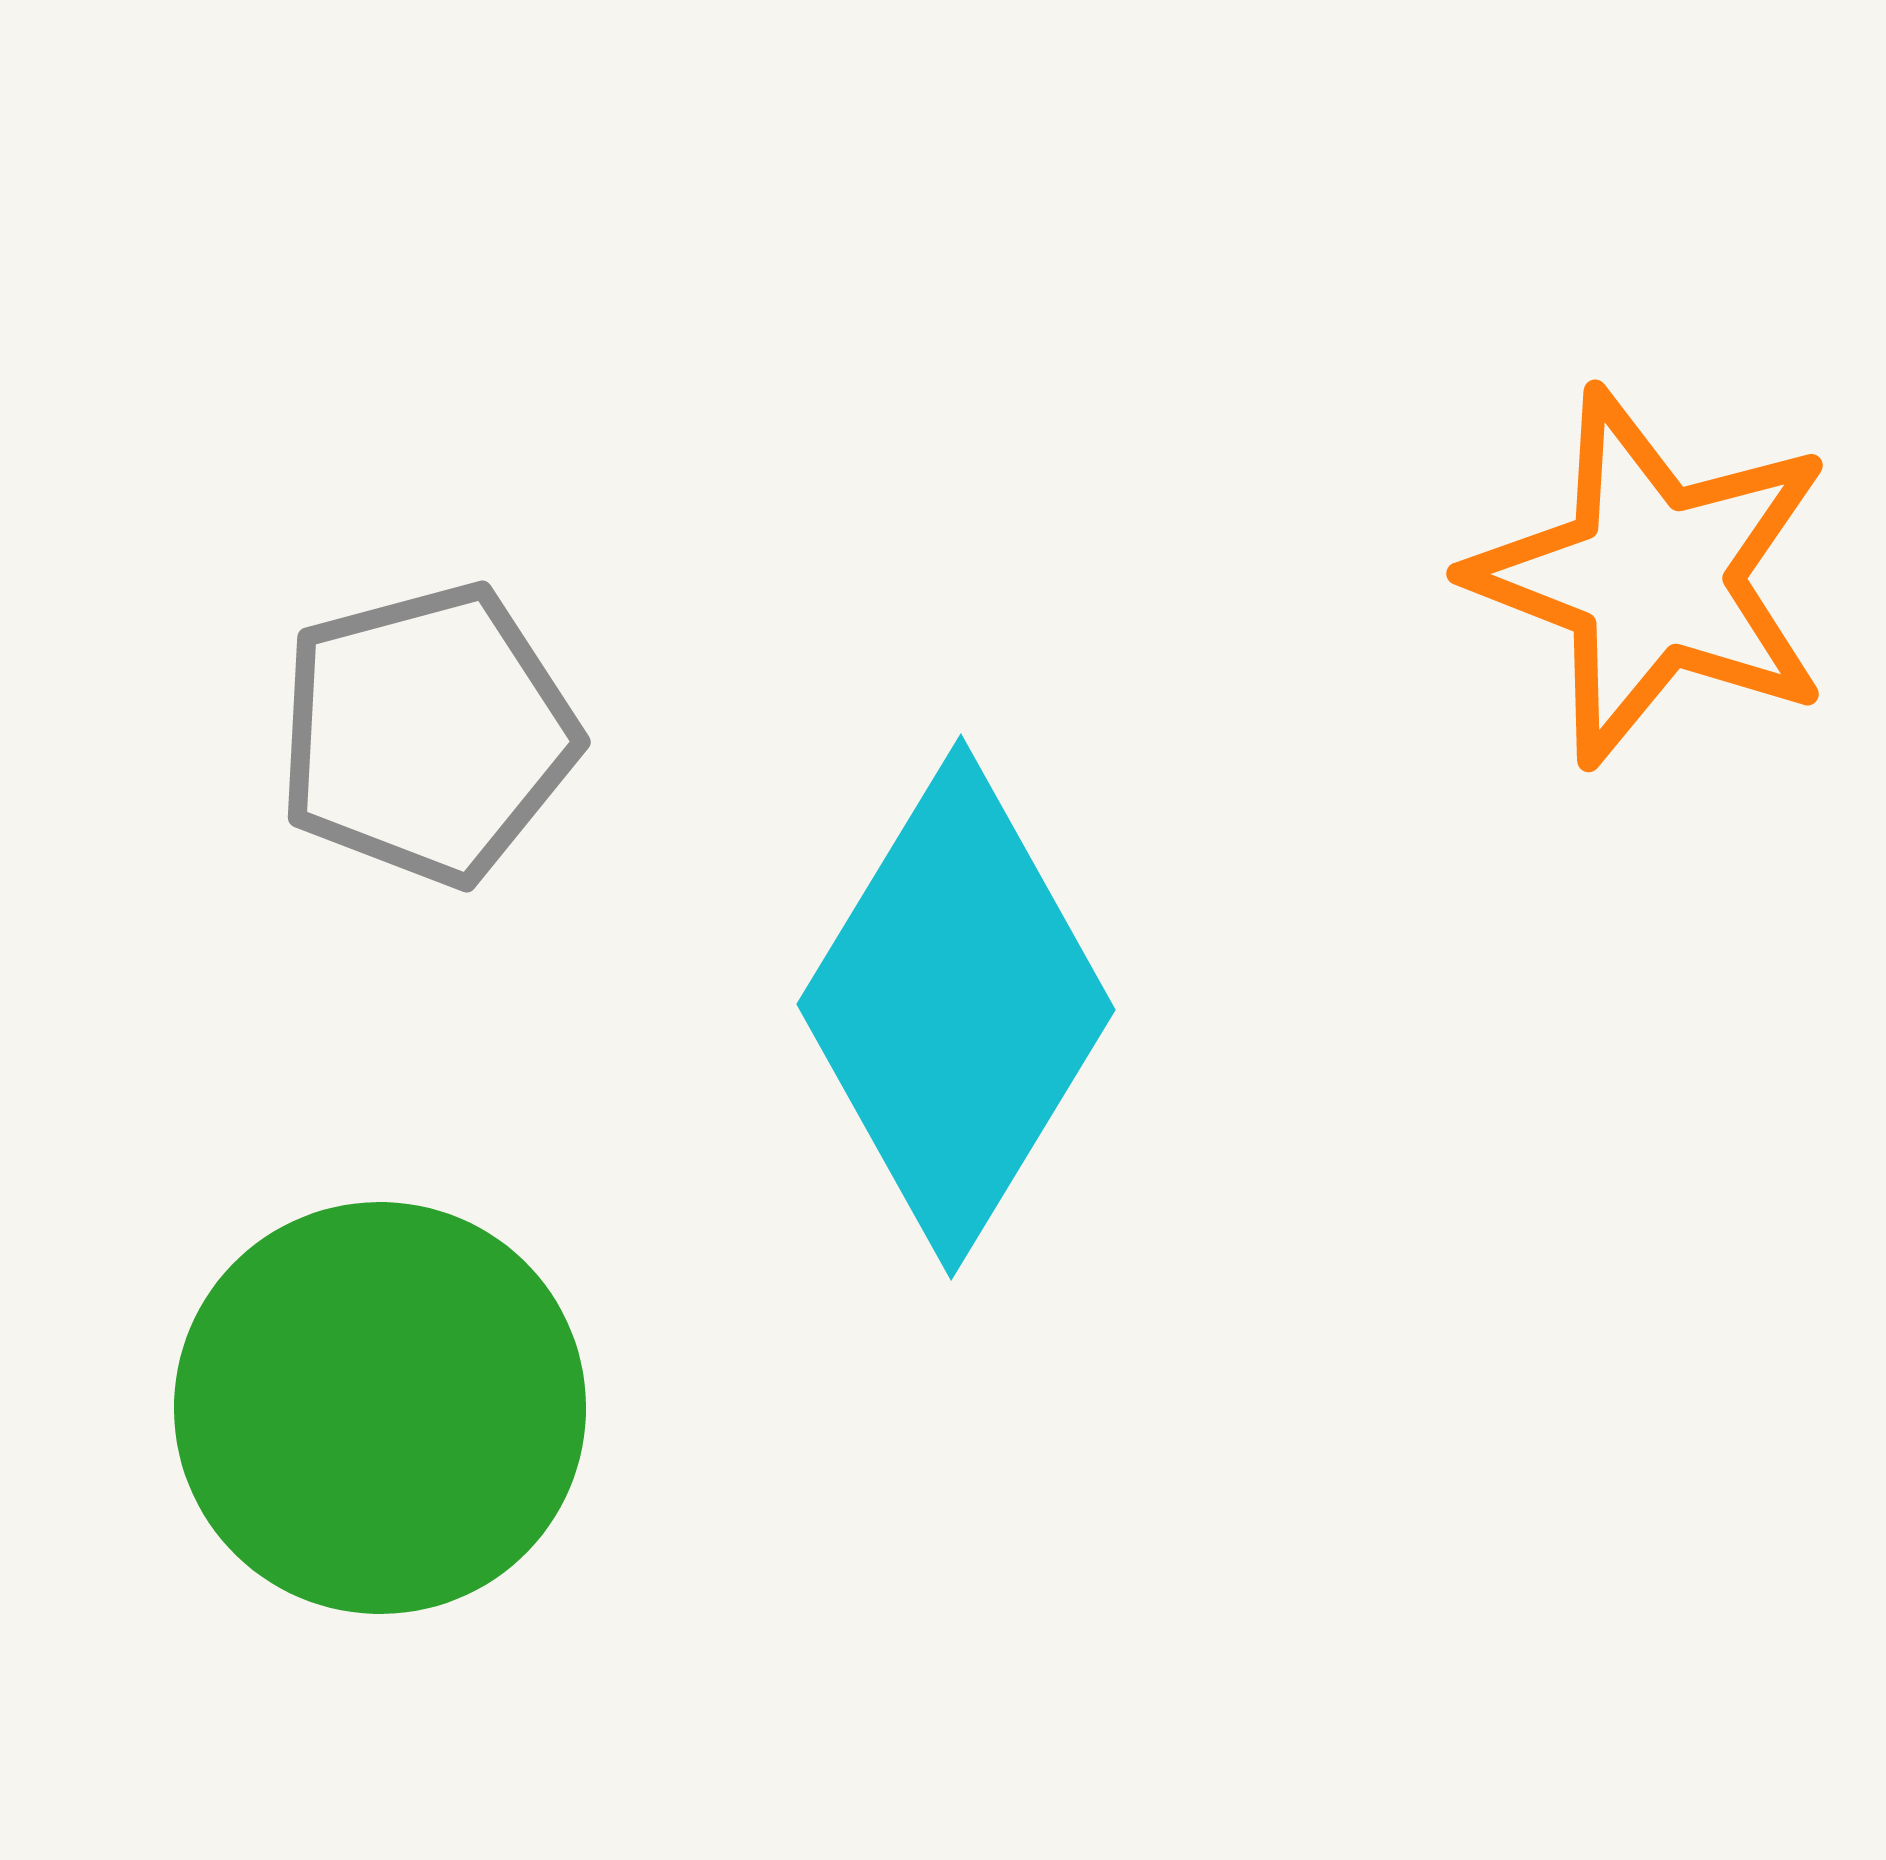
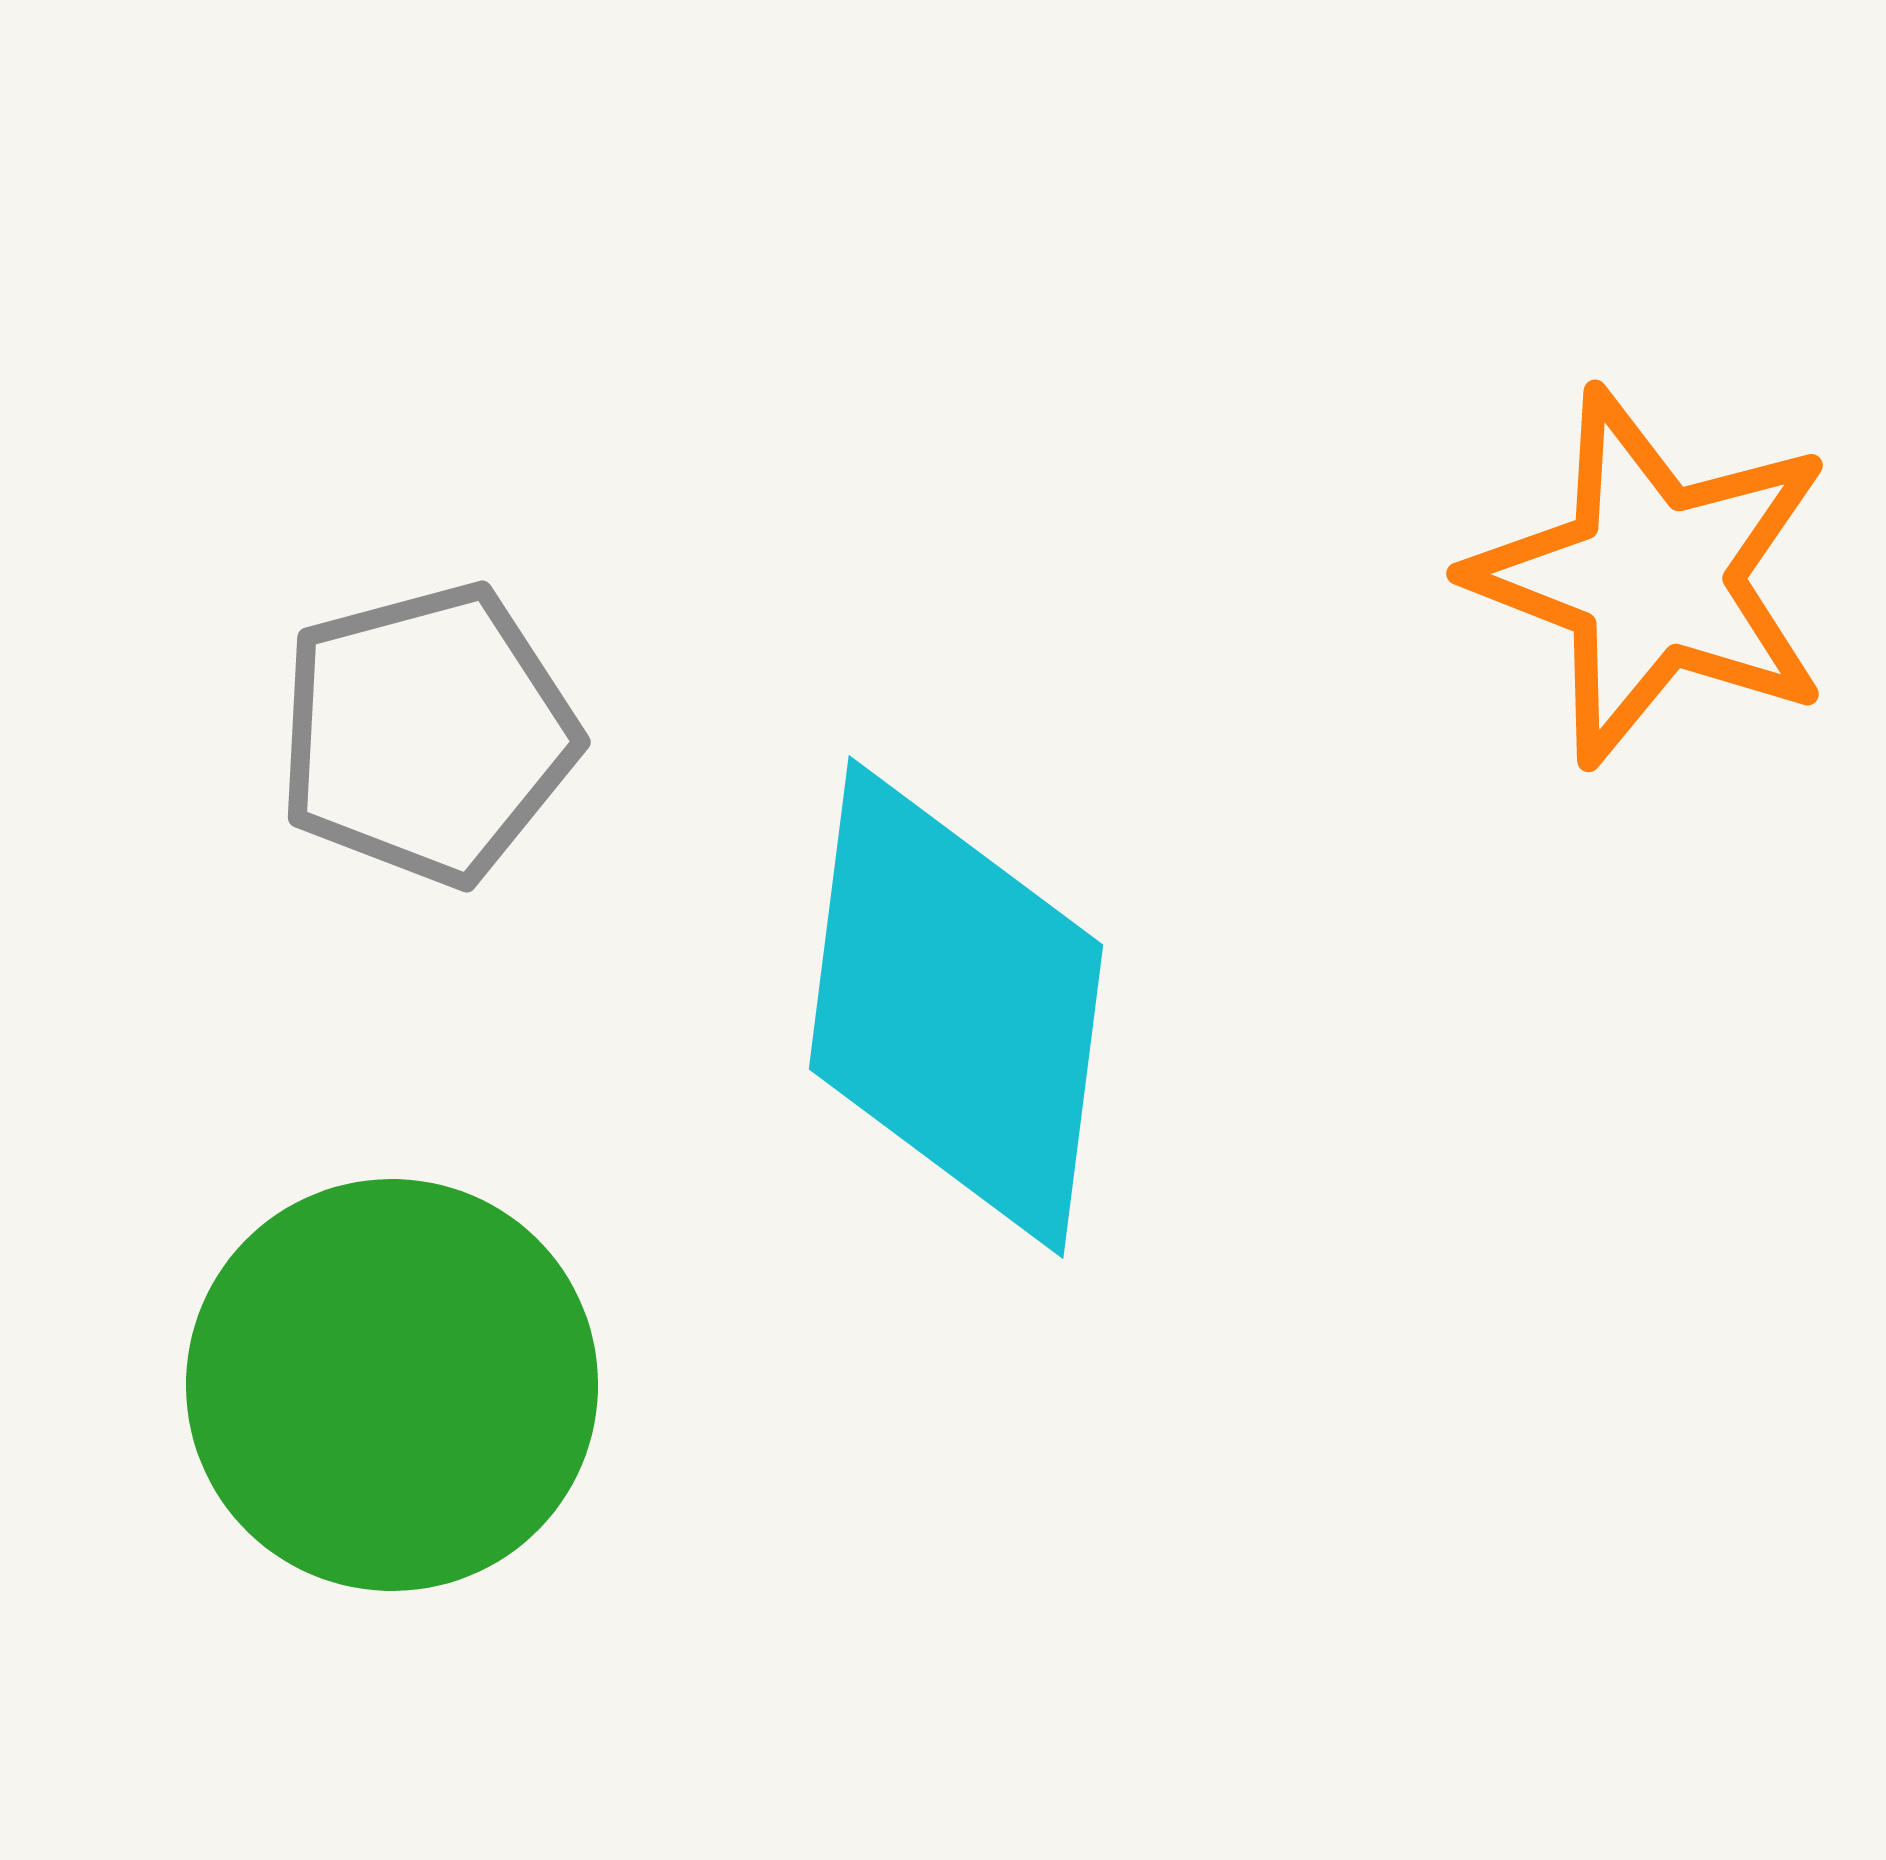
cyan diamond: rotated 24 degrees counterclockwise
green circle: moved 12 px right, 23 px up
